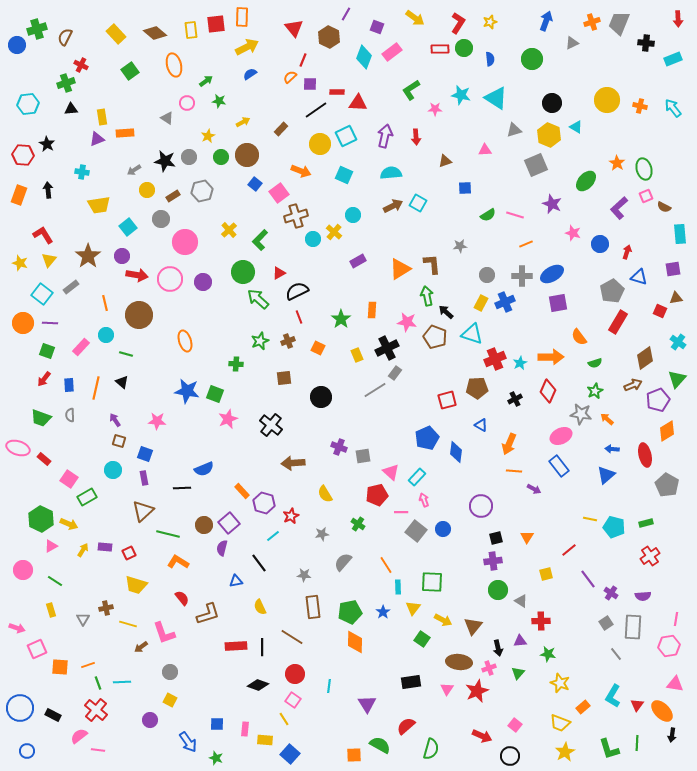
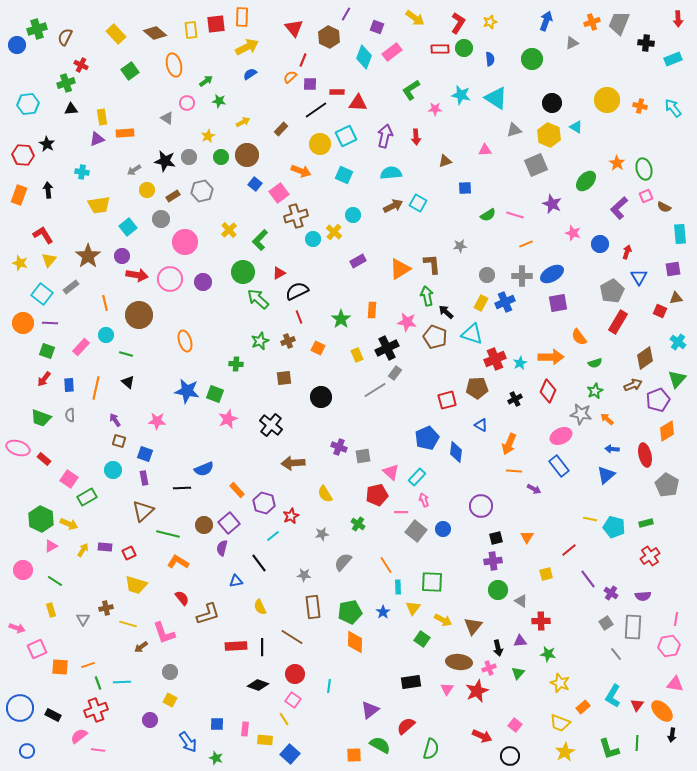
blue triangle at (639, 277): rotated 42 degrees clockwise
black triangle at (122, 382): moved 6 px right
orange rectangle at (242, 491): moved 5 px left, 1 px up
purple triangle at (367, 704): moved 3 px right, 6 px down; rotated 24 degrees clockwise
red cross at (96, 710): rotated 30 degrees clockwise
